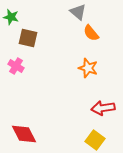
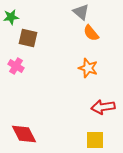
gray triangle: moved 3 px right
green star: rotated 21 degrees counterclockwise
red arrow: moved 1 px up
yellow square: rotated 36 degrees counterclockwise
